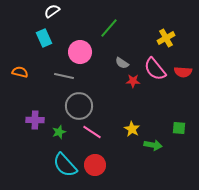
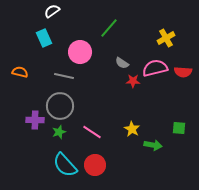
pink semicircle: moved 1 px up; rotated 115 degrees clockwise
gray circle: moved 19 px left
